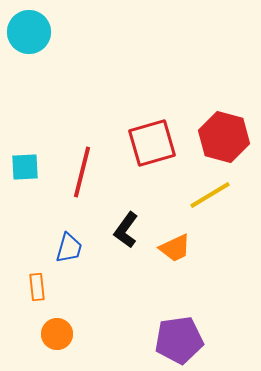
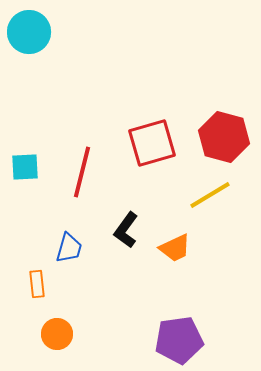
orange rectangle: moved 3 px up
